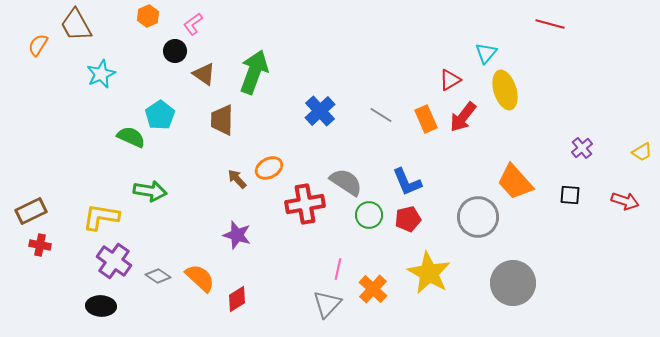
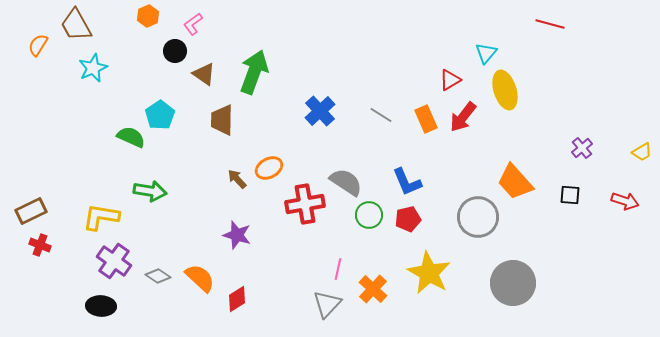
cyan star at (101, 74): moved 8 px left, 6 px up
red cross at (40, 245): rotated 10 degrees clockwise
